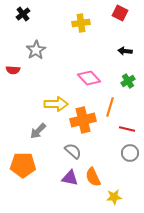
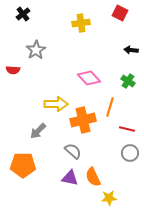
black arrow: moved 6 px right, 1 px up
green cross: rotated 24 degrees counterclockwise
yellow star: moved 5 px left, 1 px down
